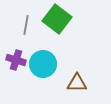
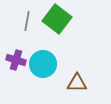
gray line: moved 1 px right, 4 px up
